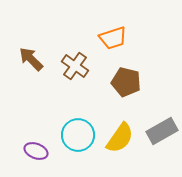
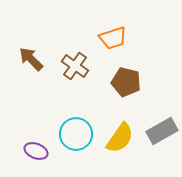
cyan circle: moved 2 px left, 1 px up
